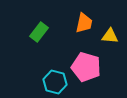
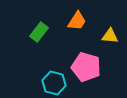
orange trapezoid: moved 7 px left, 2 px up; rotated 20 degrees clockwise
cyan hexagon: moved 1 px left, 1 px down
